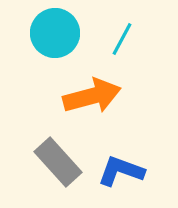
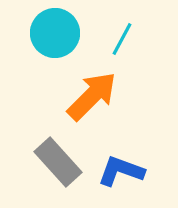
orange arrow: rotated 30 degrees counterclockwise
